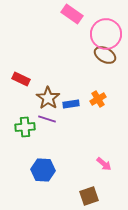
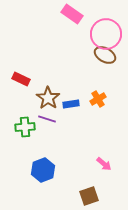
blue hexagon: rotated 25 degrees counterclockwise
